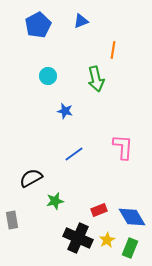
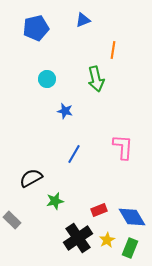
blue triangle: moved 2 px right, 1 px up
blue pentagon: moved 2 px left, 3 px down; rotated 15 degrees clockwise
cyan circle: moved 1 px left, 3 px down
blue line: rotated 24 degrees counterclockwise
gray rectangle: rotated 36 degrees counterclockwise
black cross: rotated 32 degrees clockwise
